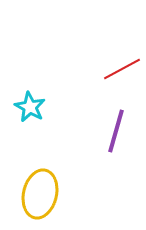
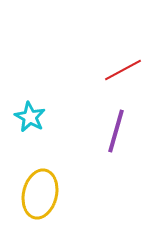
red line: moved 1 px right, 1 px down
cyan star: moved 10 px down
